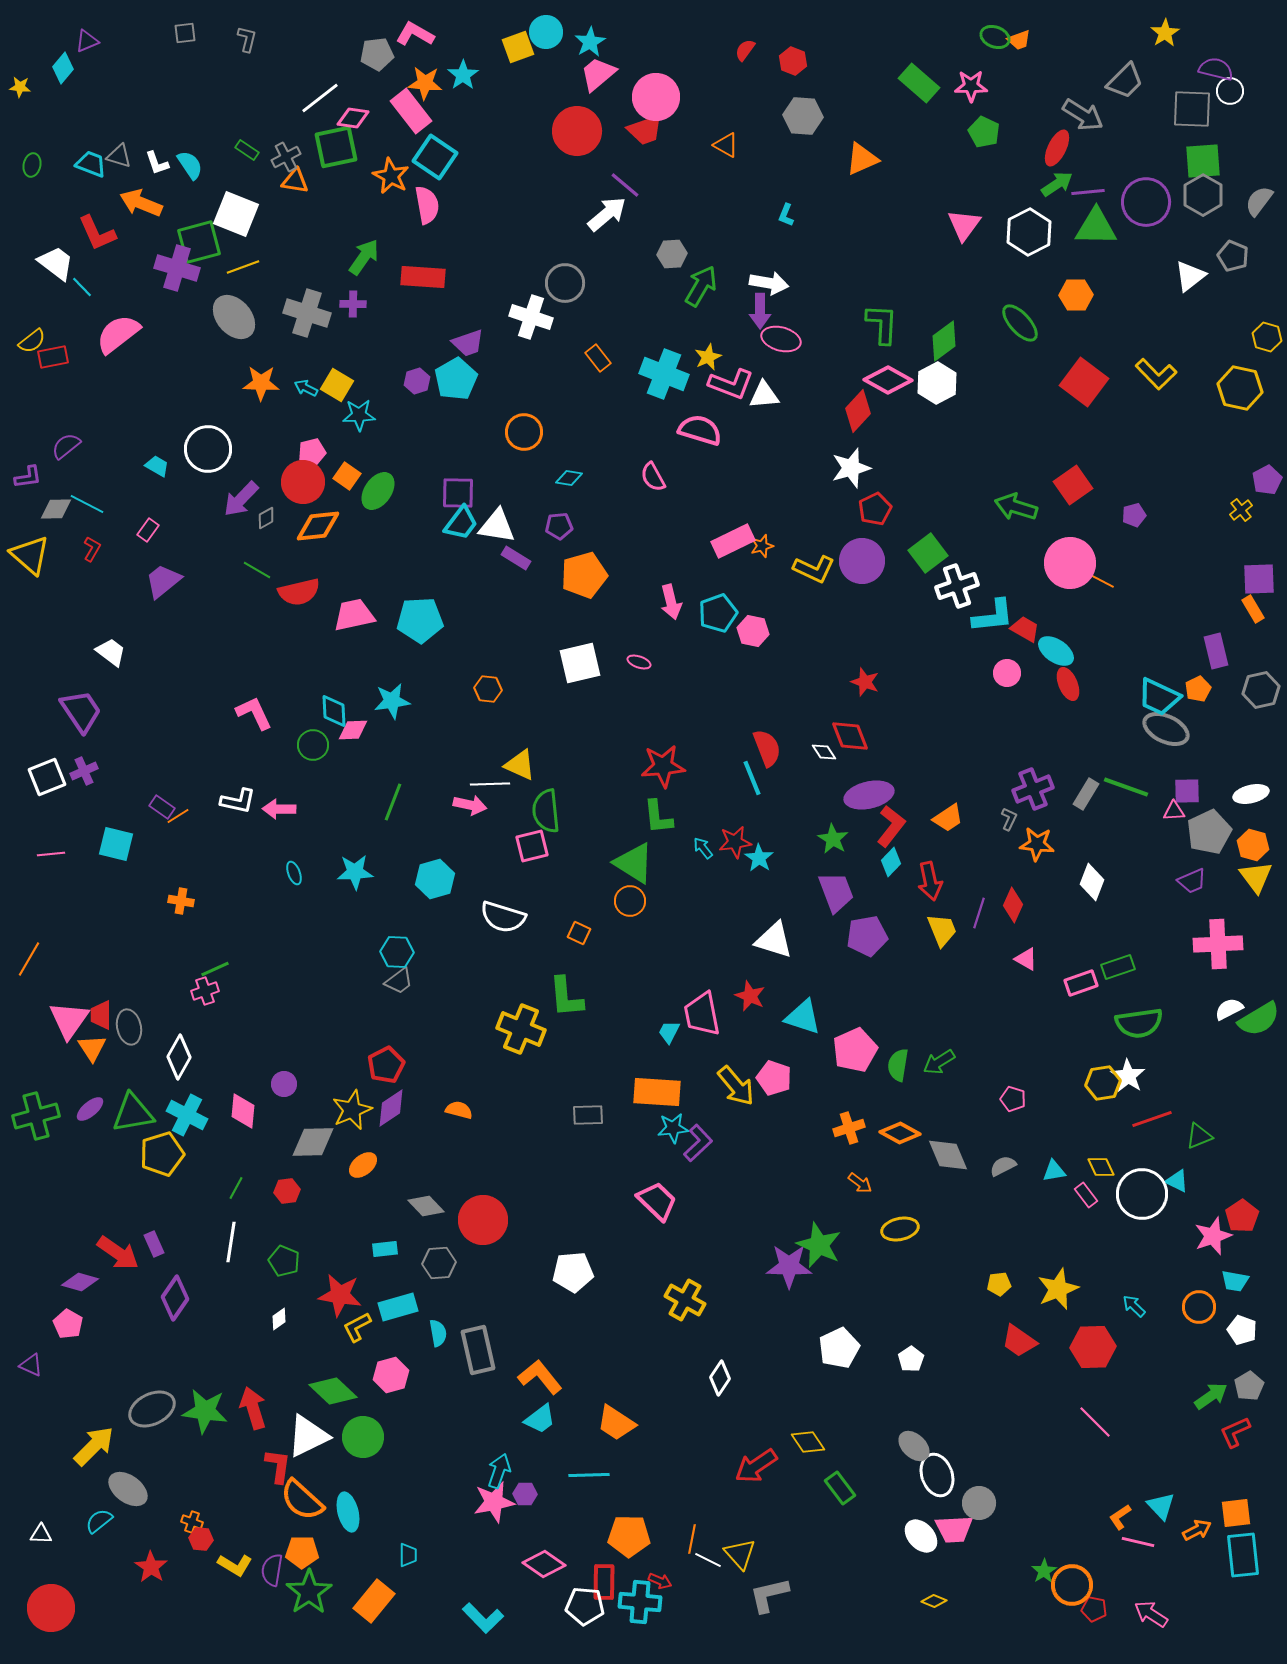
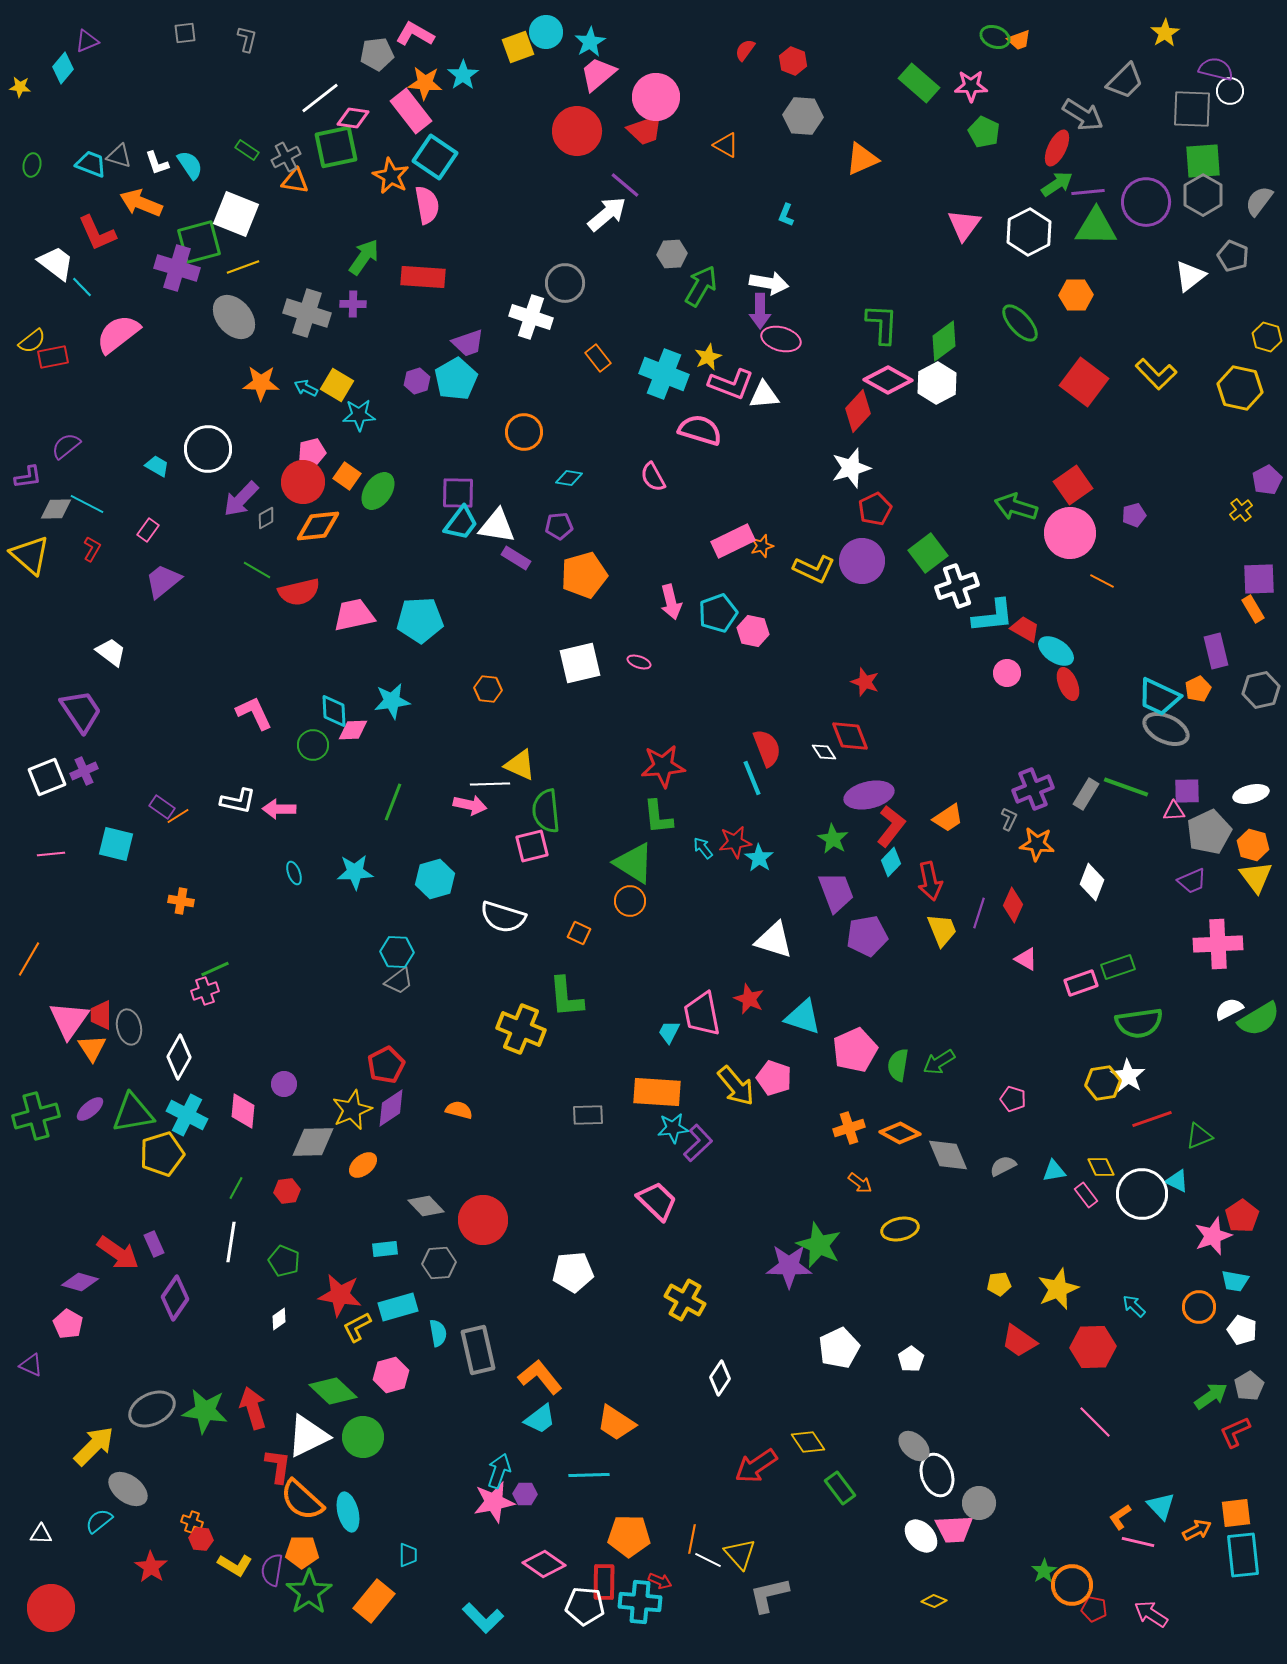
pink circle at (1070, 563): moved 30 px up
red star at (750, 996): moved 1 px left, 3 px down
